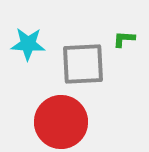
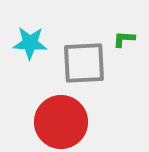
cyan star: moved 2 px right, 1 px up
gray square: moved 1 px right, 1 px up
